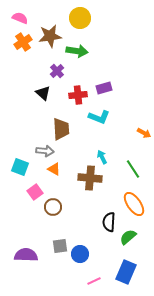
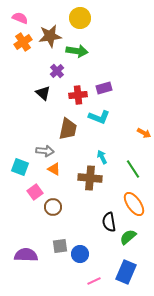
brown trapezoid: moved 7 px right; rotated 15 degrees clockwise
black semicircle: rotated 12 degrees counterclockwise
